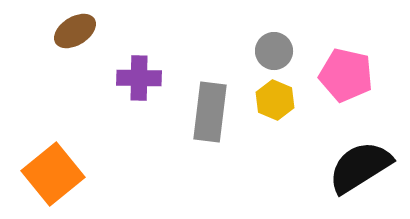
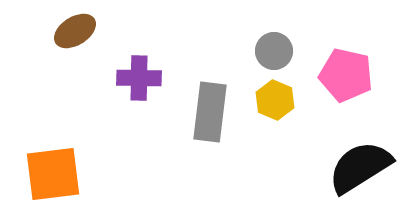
orange square: rotated 32 degrees clockwise
